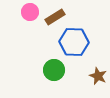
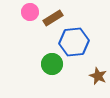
brown rectangle: moved 2 px left, 1 px down
blue hexagon: rotated 8 degrees counterclockwise
green circle: moved 2 px left, 6 px up
